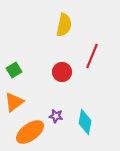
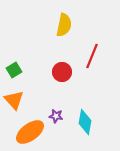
orange triangle: moved 2 px up; rotated 35 degrees counterclockwise
